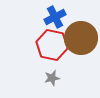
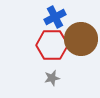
brown circle: moved 1 px down
red hexagon: rotated 12 degrees counterclockwise
